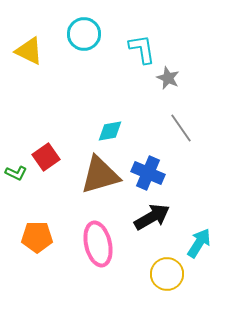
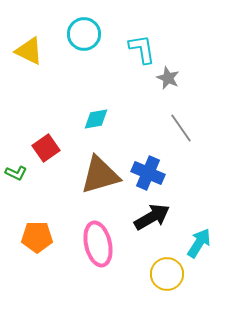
cyan diamond: moved 14 px left, 12 px up
red square: moved 9 px up
